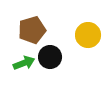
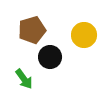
yellow circle: moved 4 px left
green arrow: moved 16 px down; rotated 75 degrees clockwise
